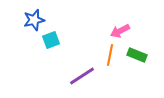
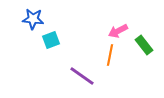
blue star: moved 1 px left, 1 px up; rotated 20 degrees clockwise
pink arrow: moved 2 px left
green rectangle: moved 7 px right, 10 px up; rotated 30 degrees clockwise
purple line: rotated 68 degrees clockwise
